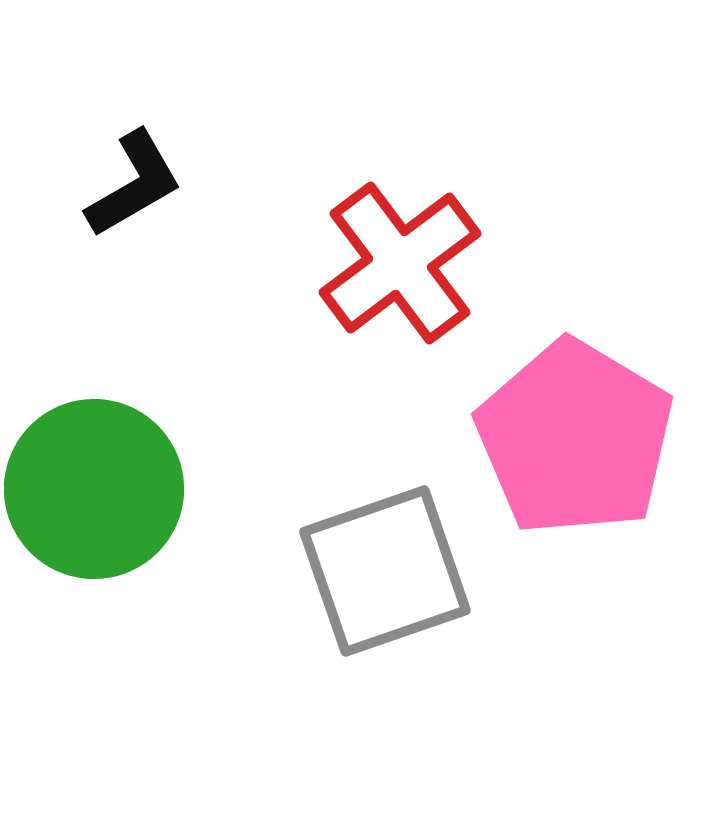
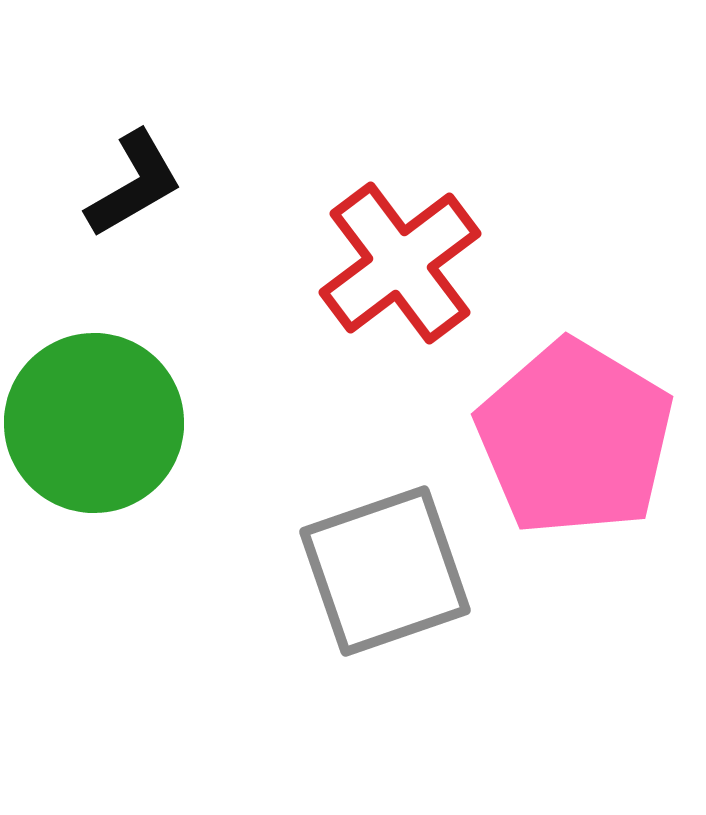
green circle: moved 66 px up
